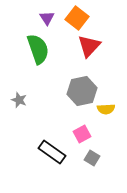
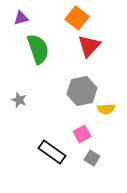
purple triangle: moved 26 px left; rotated 49 degrees clockwise
